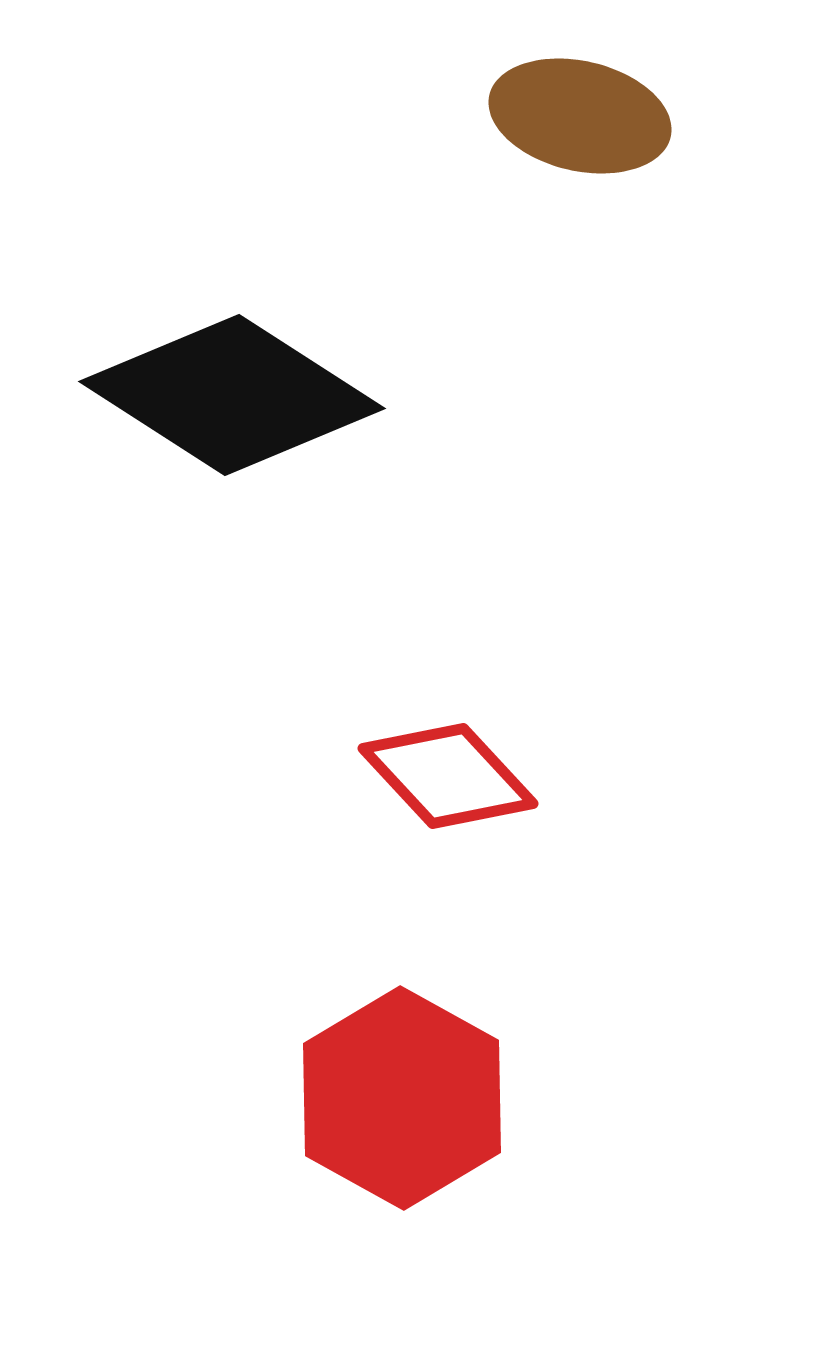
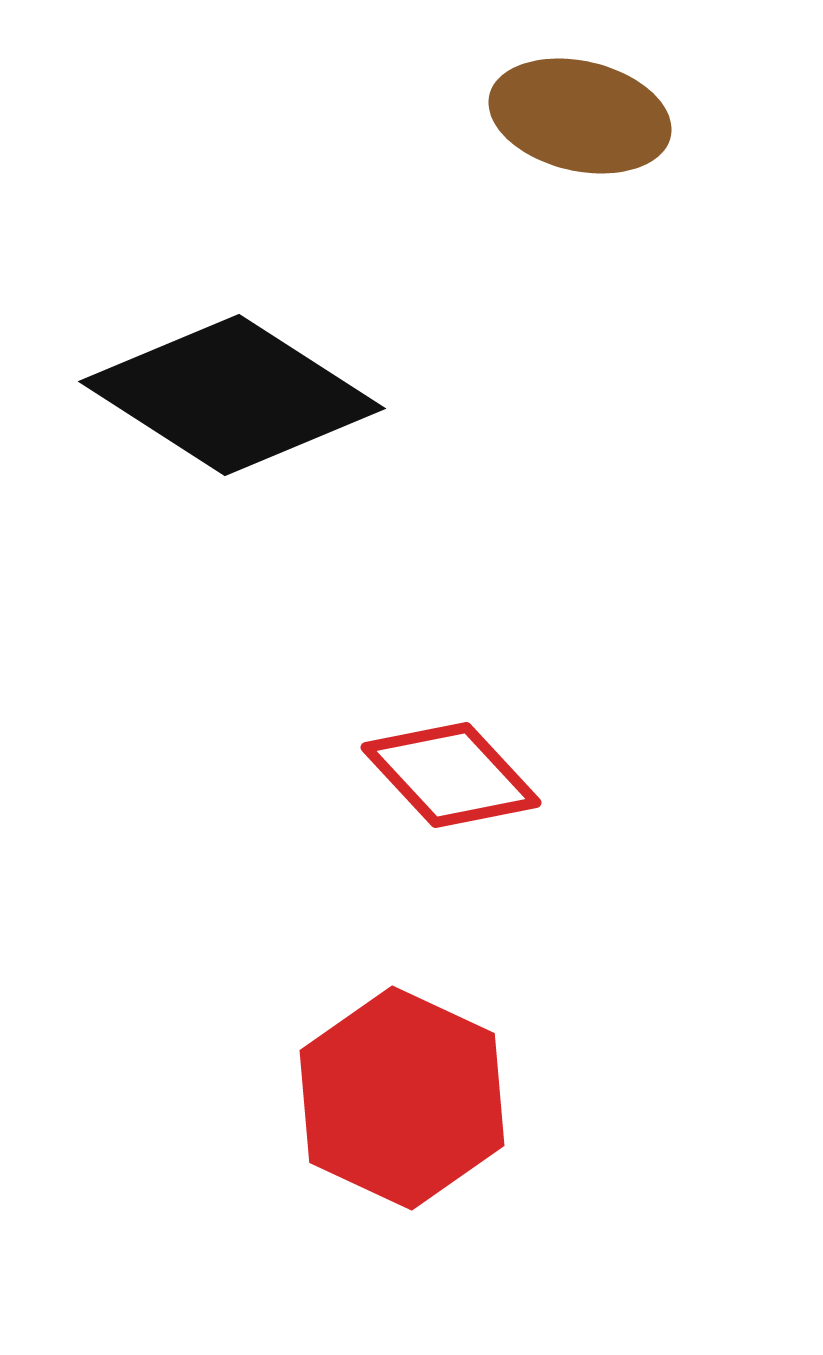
red diamond: moved 3 px right, 1 px up
red hexagon: rotated 4 degrees counterclockwise
